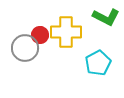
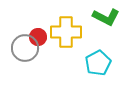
red circle: moved 2 px left, 2 px down
